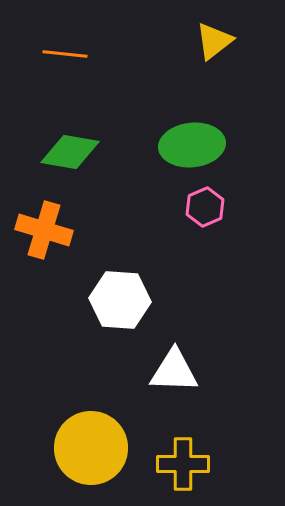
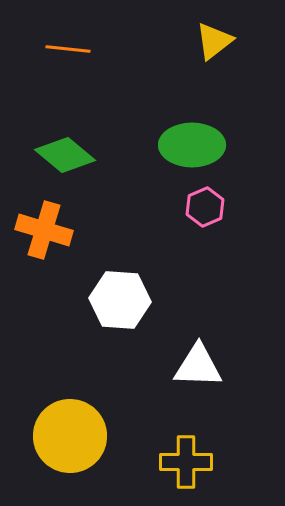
orange line: moved 3 px right, 5 px up
green ellipse: rotated 6 degrees clockwise
green diamond: moved 5 px left, 3 px down; rotated 30 degrees clockwise
white triangle: moved 24 px right, 5 px up
yellow circle: moved 21 px left, 12 px up
yellow cross: moved 3 px right, 2 px up
